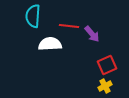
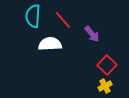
red line: moved 6 px left, 6 px up; rotated 42 degrees clockwise
red square: rotated 24 degrees counterclockwise
